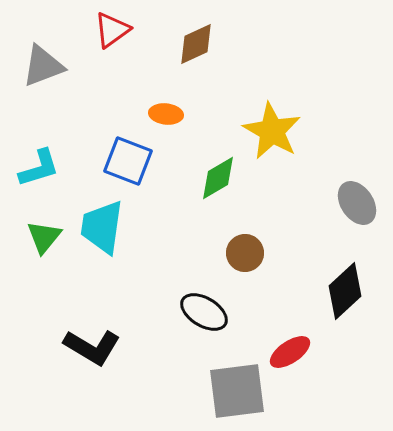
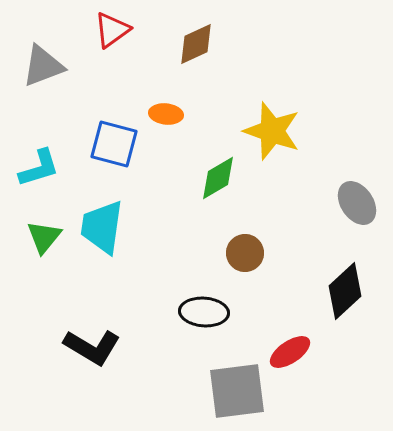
yellow star: rotated 10 degrees counterclockwise
blue square: moved 14 px left, 17 px up; rotated 6 degrees counterclockwise
black ellipse: rotated 27 degrees counterclockwise
